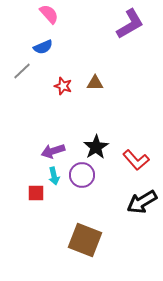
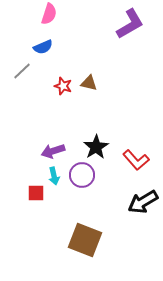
pink semicircle: rotated 60 degrees clockwise
brown triangle: moved 6 px left; rotated 12 degrees clockwise
black arrow: moved 1 px right
